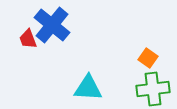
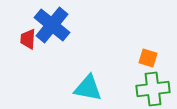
red trapezoid: rotated 25 degrees clockwise
orange square: rotated 18 degrees counterclockwise
cyan triangle: rotated 8 degrees clockwise
